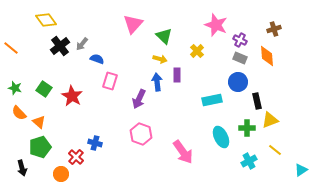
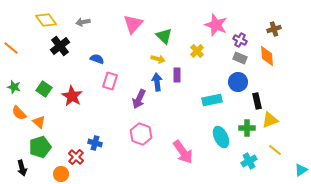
gray arrow: moved 1 px right, 22 px up; rotated 40 degrees clockwise
yellow arrow: moved 2 px left
green star: moved 1 px left, 1 px up
